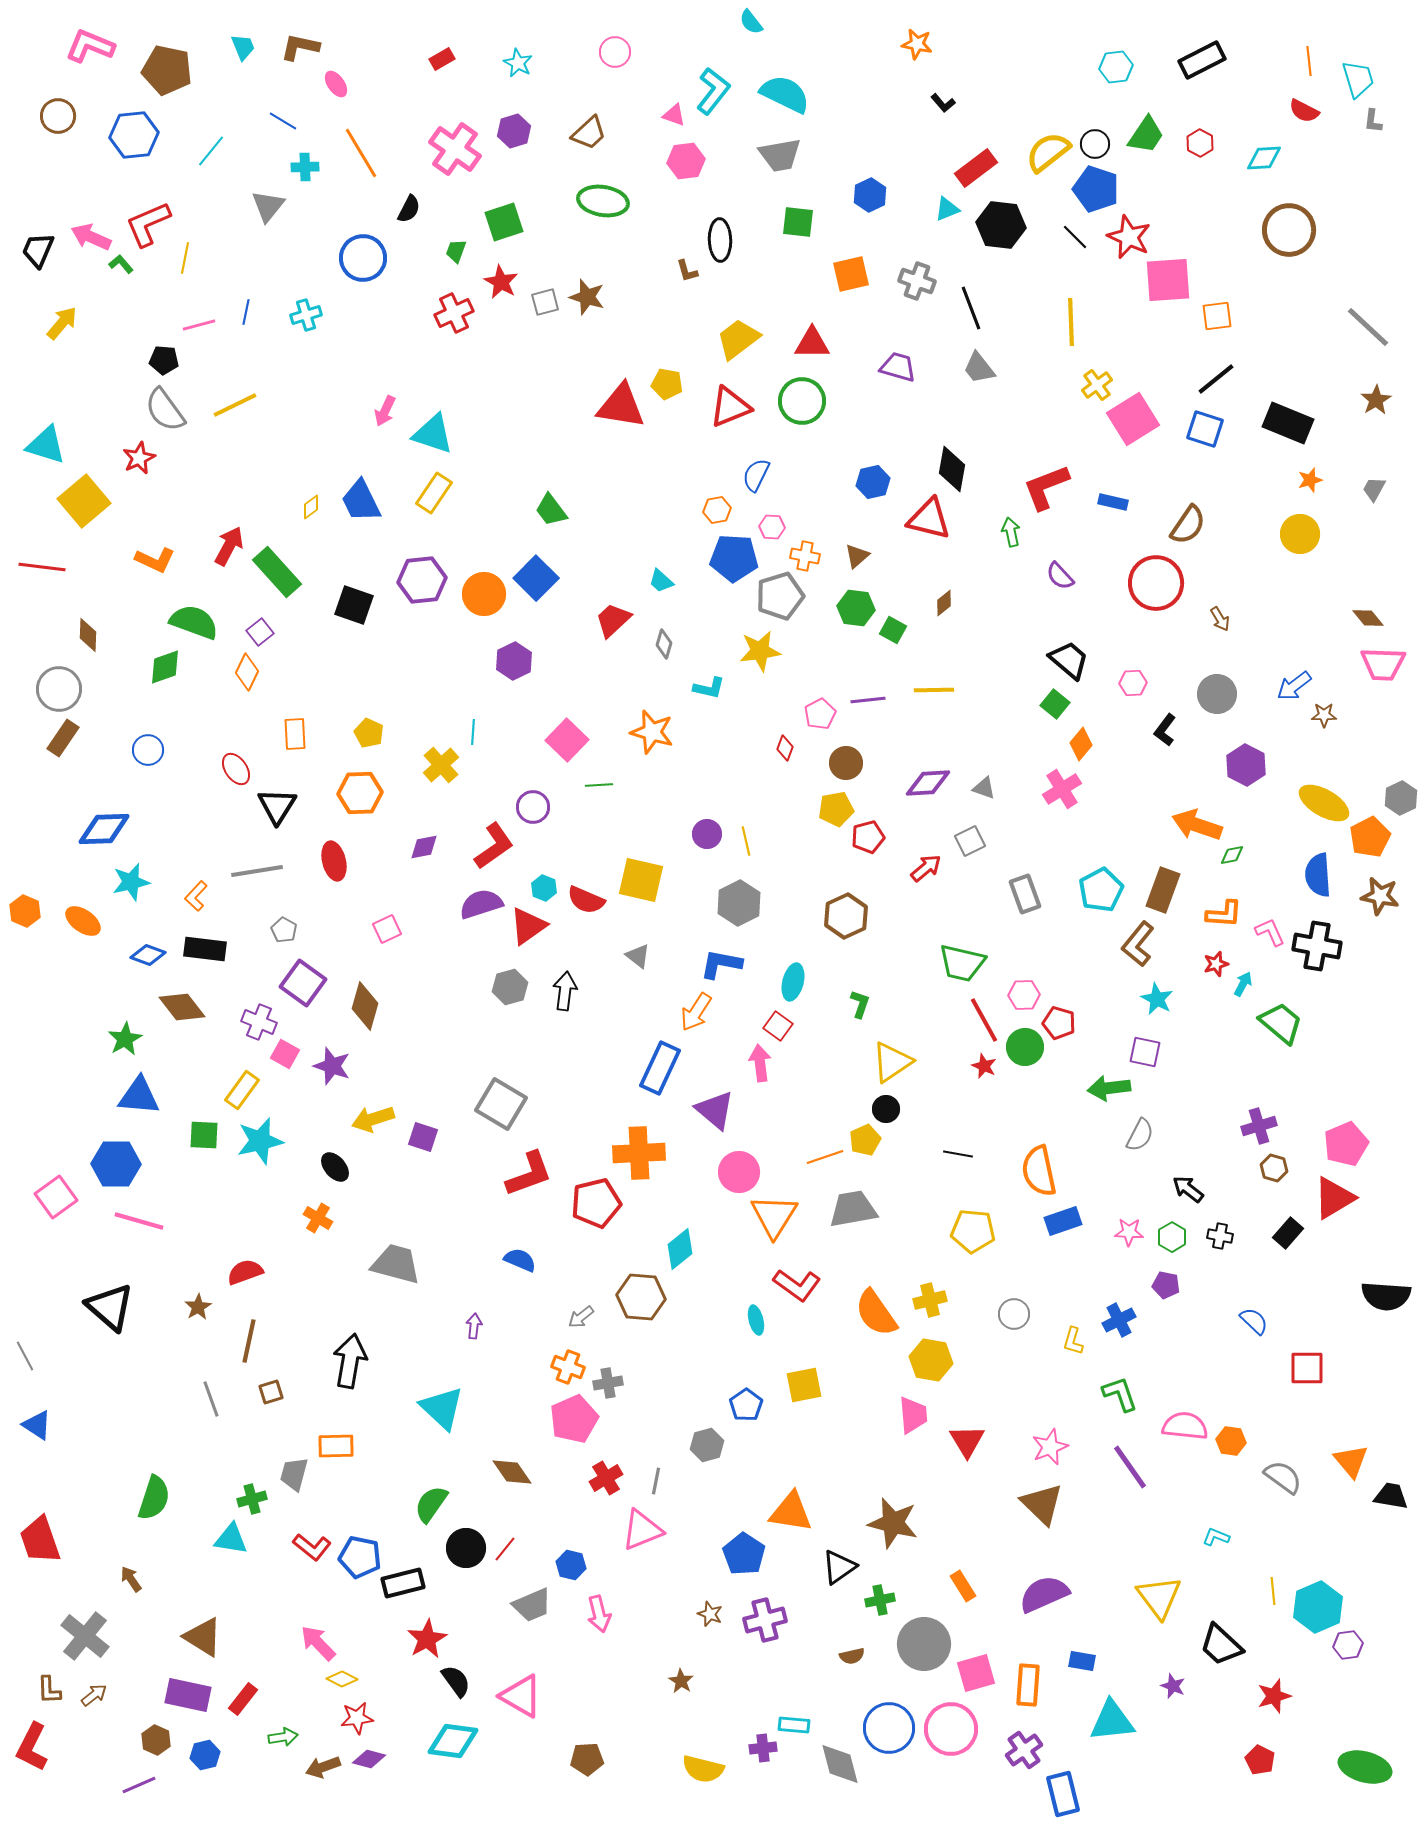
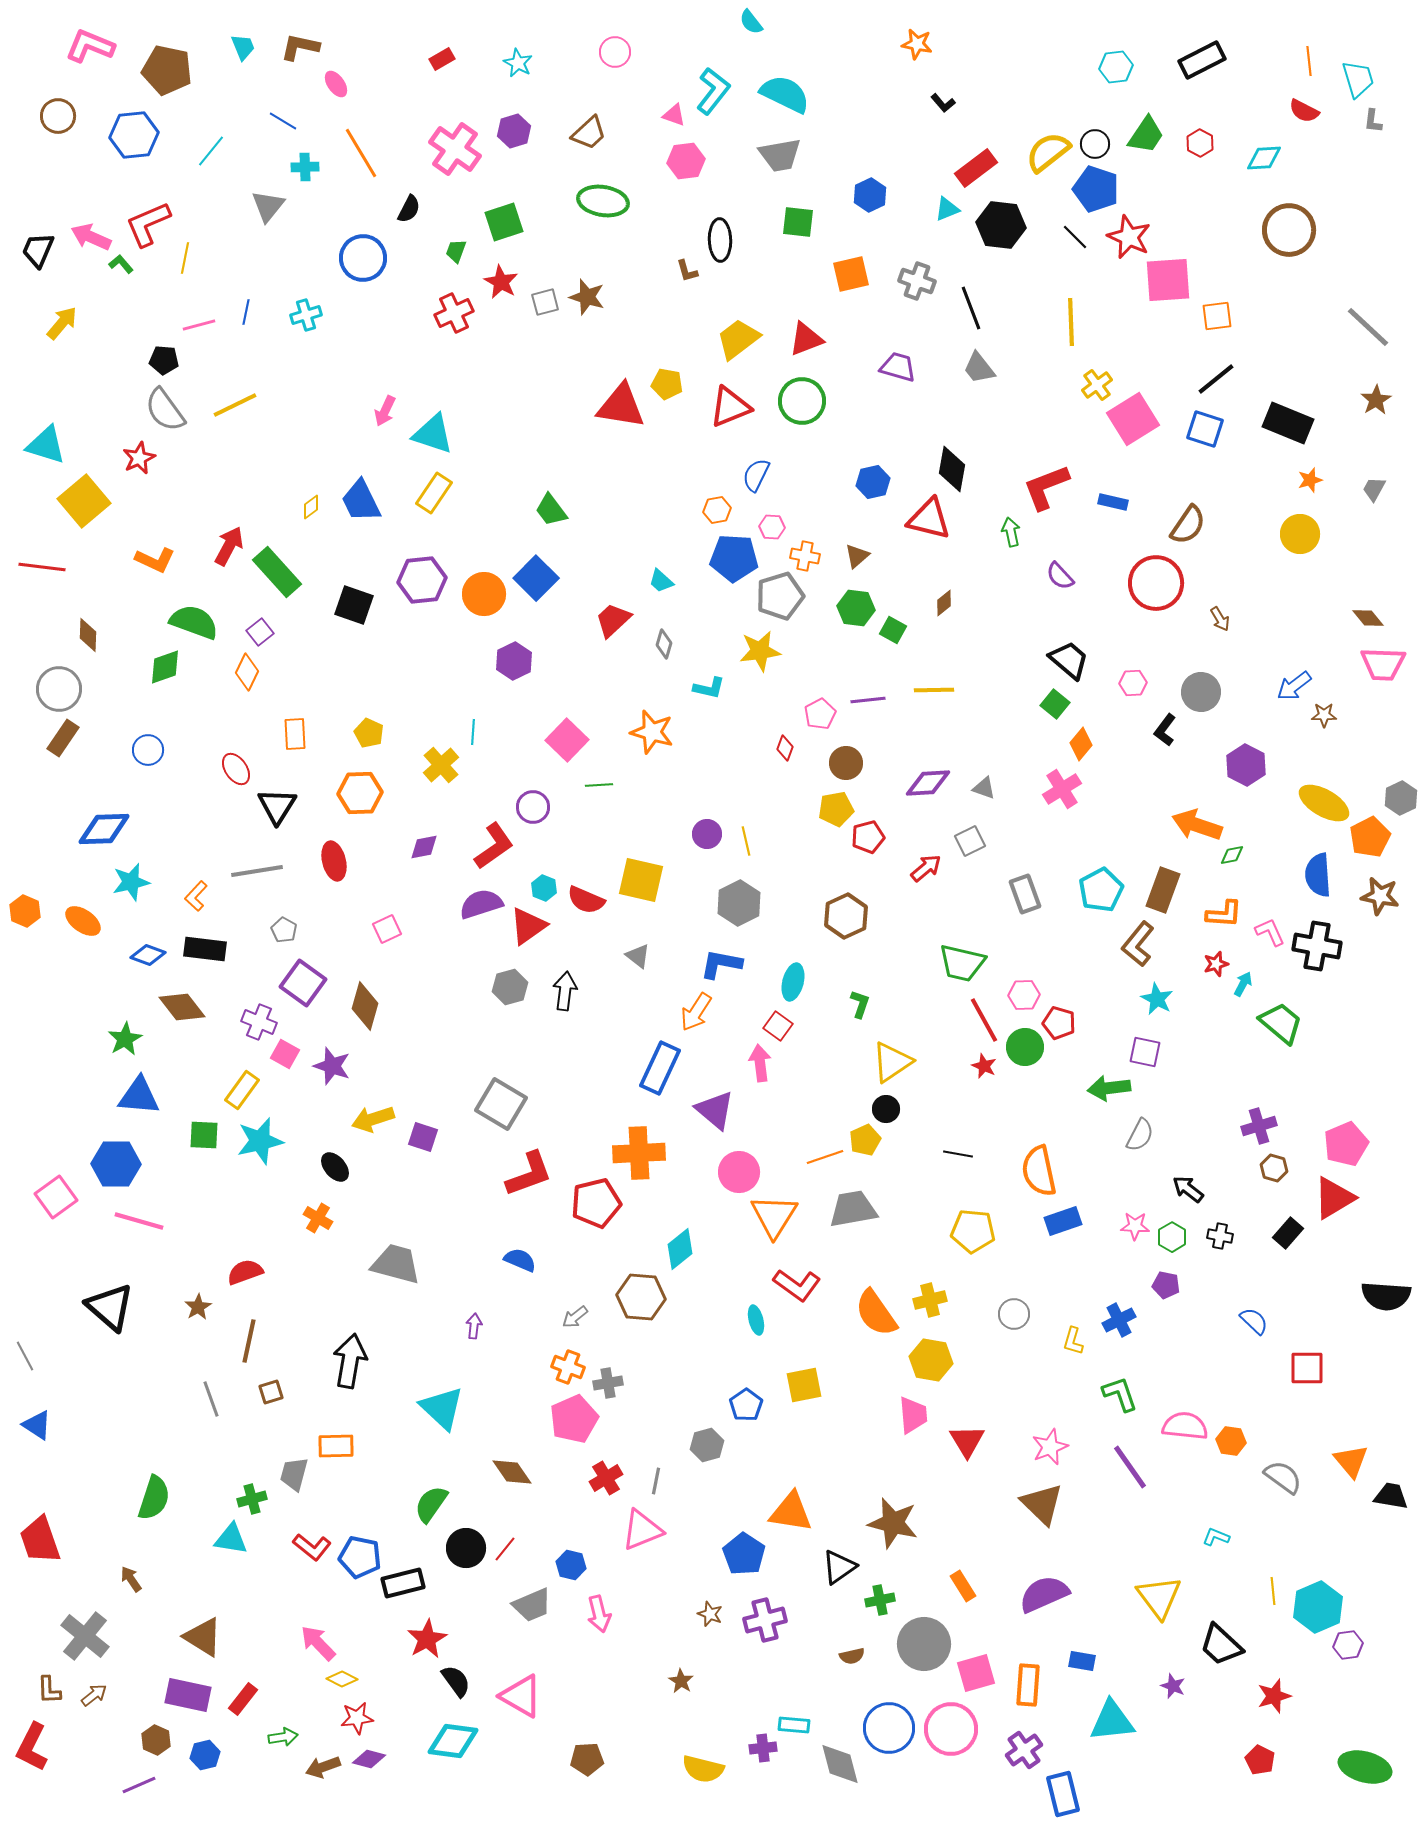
red triangle at (812, 343): moved 6 px left, 4 px up; rotated 21 degrees counterclockwise
gray circle at (1217, 694): moved 16 px left, 2 px up
pink star at (1129, 1232): moved 6 px right, 6 px up
gray arrow at (581, 1317): moved 6 px left
